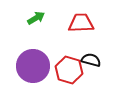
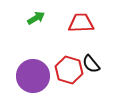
black semicircle: moved 4 px down; rotated 144 degrees counterclockwise
purple circle: moved 10 px down
